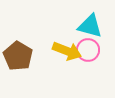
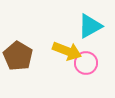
cyan triangle: rotated 44 degrees counterclockwise
pink circle: moved 2 px left, 13 px down
